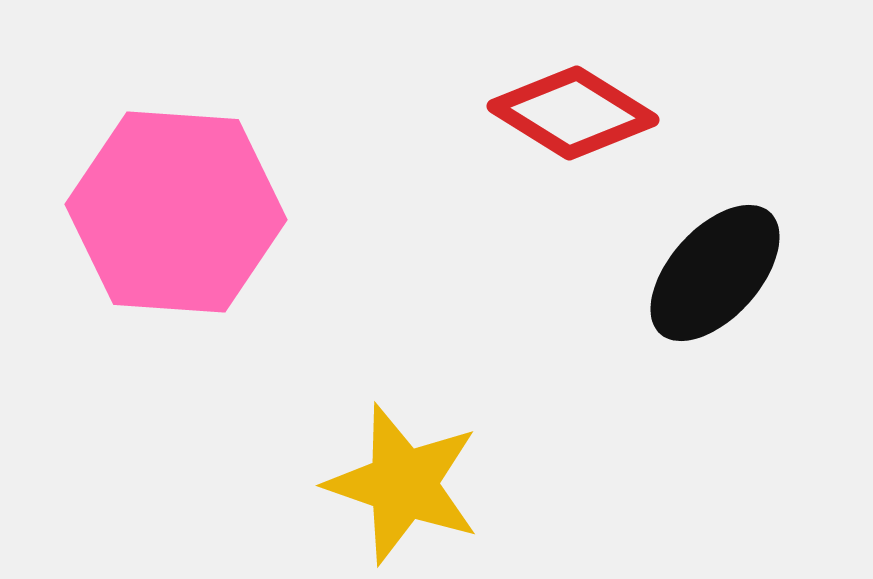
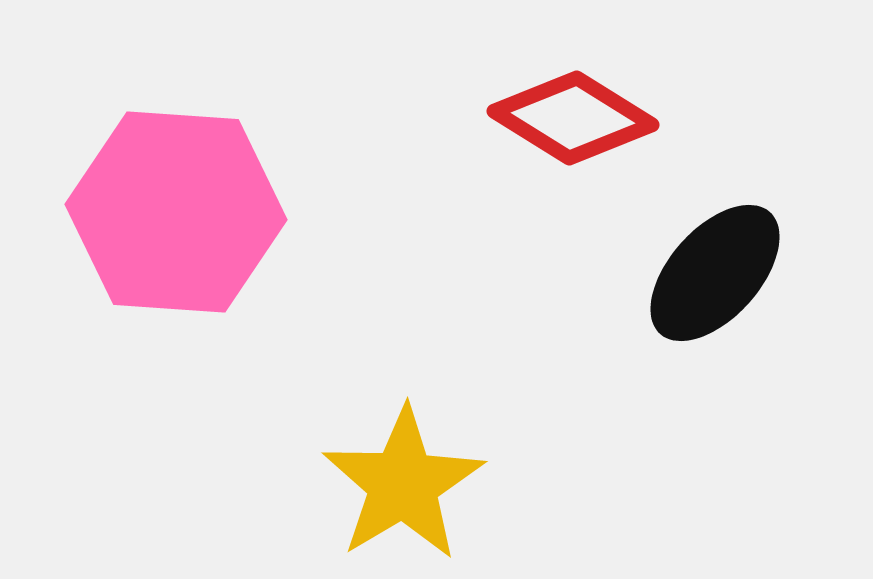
red diamond: moved 5 px down
yellow star: rotated 22 degrees clockwise
